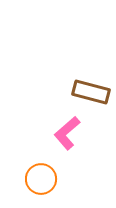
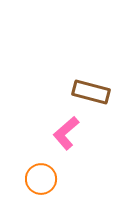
pink L-shape: moved 1 px left
